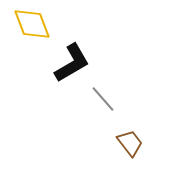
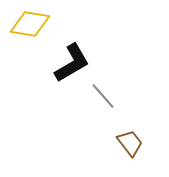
yellow diamond: moved 2 px left; rotated 60 degrees counterclockwise
gray line: moved 3 px up
